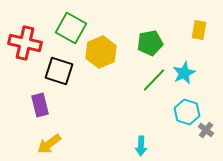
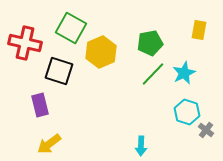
green line: moved 1 px left, 6 px up
